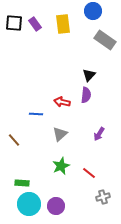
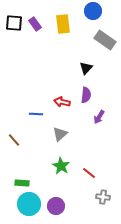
black triangle: moved 3 px left, 7 px up
purple arrow: moved 17 px up
green star: rotated 18 degrees counterclockwise
gray cross: rotated 24 degrees clockwise
